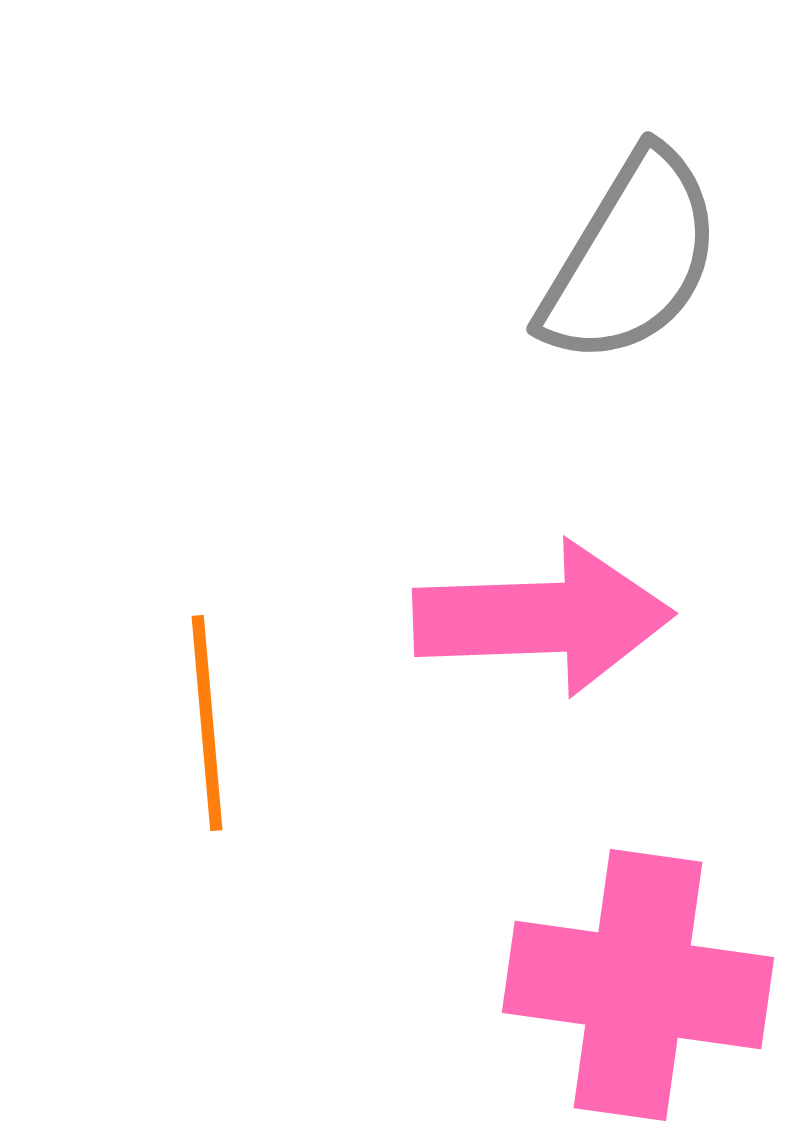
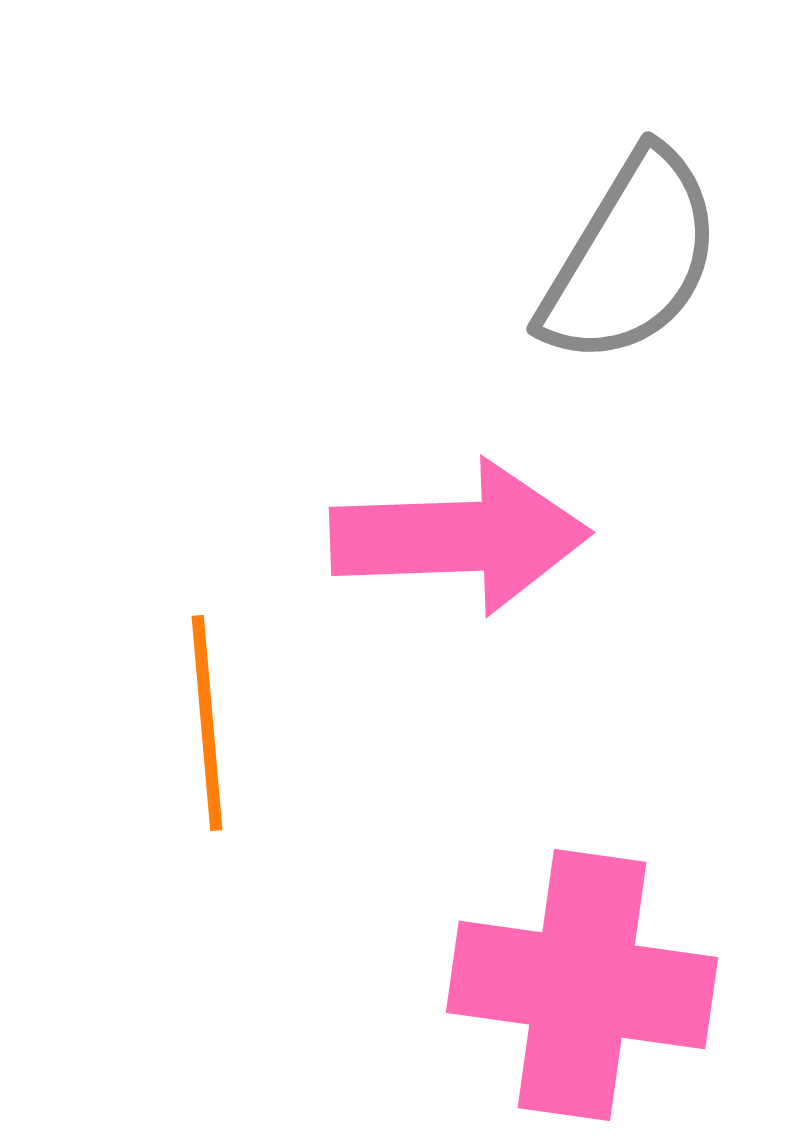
pink arrow: moved 83 px left, 81 px up
pink cross: moved 56 px left
